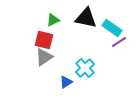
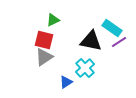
black triangle: moved 5 px right, 23 px down
